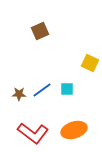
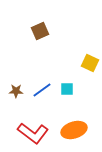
brown star: moved 3 px left, 3 px up
